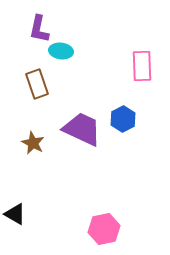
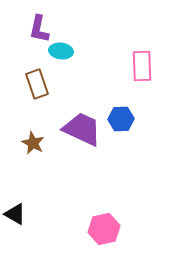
blue hexagon: moved 2 px left; rotated 25 degrees clockwise
